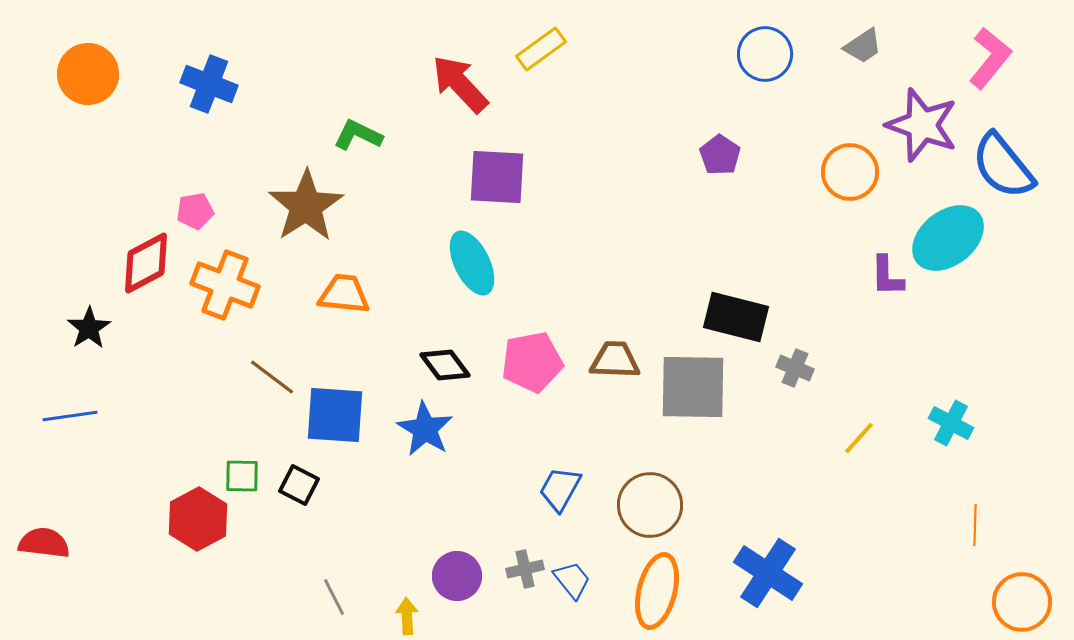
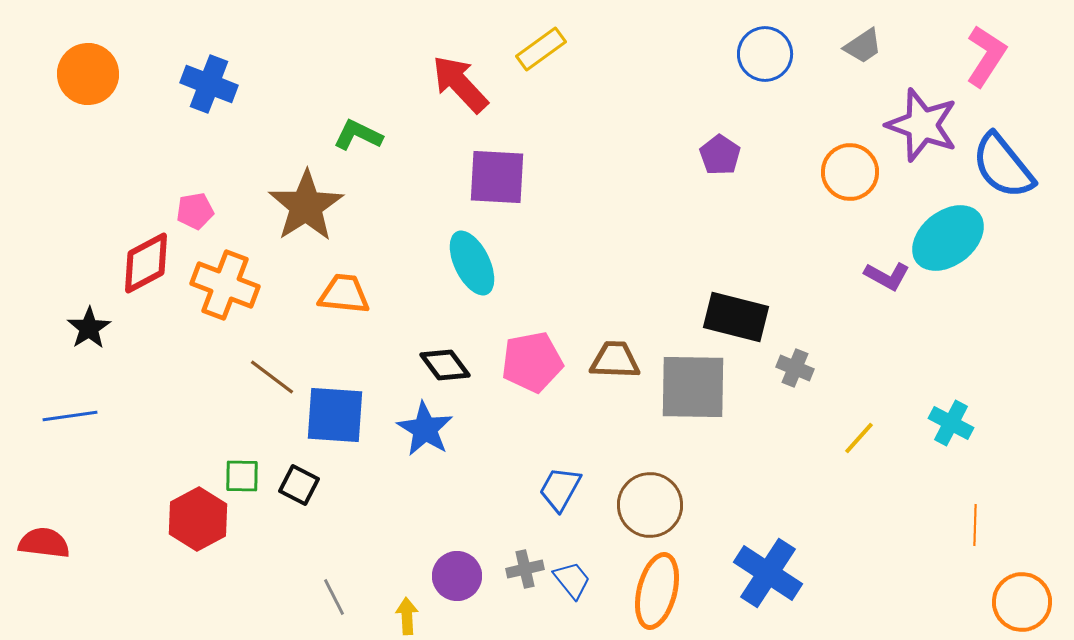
pink L-shape at (990, 58): moved 4 px left, 2 px up; rotated 6 degrees counterclockwise
purple L-shape at (887, 276): rotated 60 degrees counterclockwise
